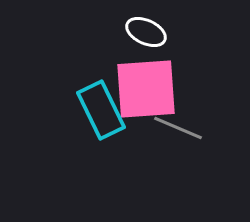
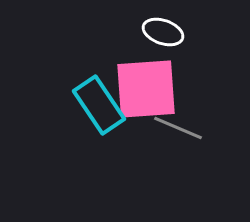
white ellipse: moved 17 px right; rotated 6 degrees counterclockwise
cyan rectangle: moved 2 px left, 5 px up; rotated 8 degrees counterclockwise
